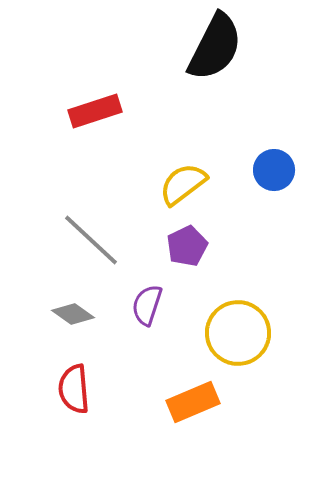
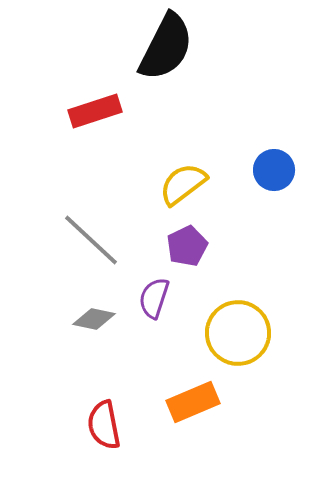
black semicircle: moved 49 px left
purple semicircle: moved 7 px right, 7 px up
gray diamond: moved 21 px right, 5 px down; rotated 24 degrees counterclockwise
red semicircle: moved 30 px right, 36 px down; rotated 6 degrees counterclockwise
